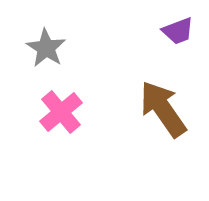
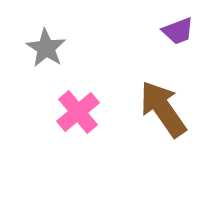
pink cross: moved 17 px right
